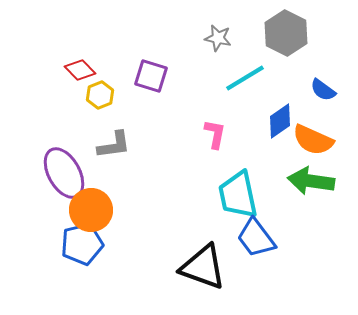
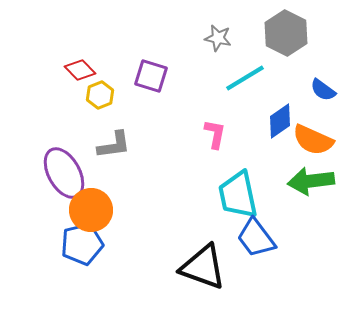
green arrow: rotated 15 degrees counterclockwise
